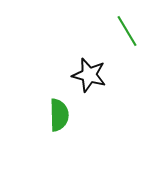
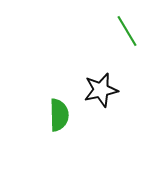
black star: moved 12 px right, 15 px down; rotated 28 degrees counterclockwise
